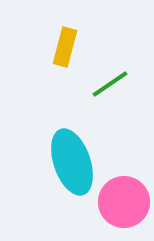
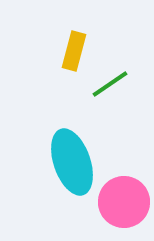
yellow rectangle: moved 9 px right, 4 px down
